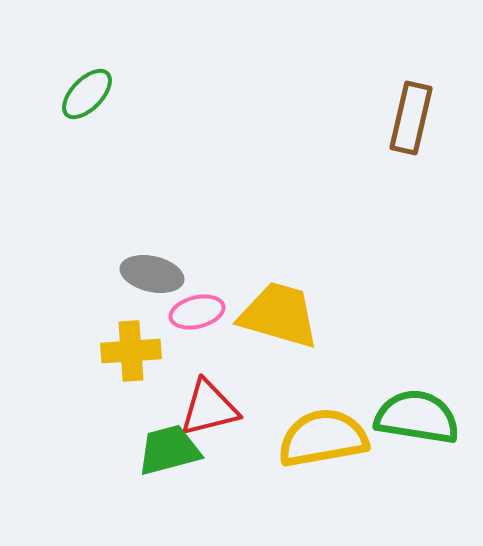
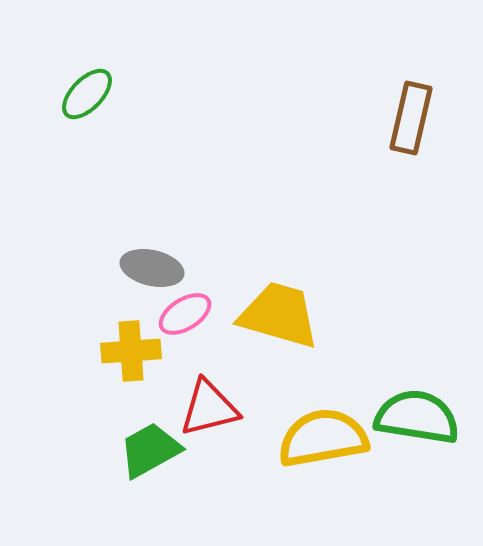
gray ellipse: moved 6 px up
pink ellipse: moved 12 px left, 2 px down; rotated 18 degrees counterclockwise
green trapezoid: moved 19 px left; rotated 14 degrees counterclockwise
